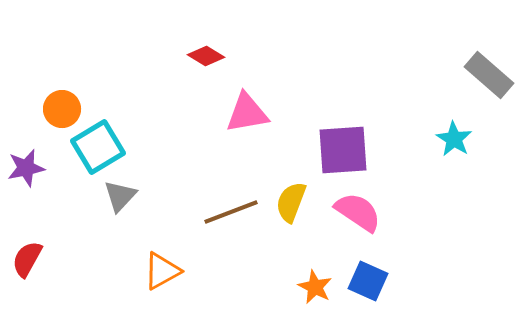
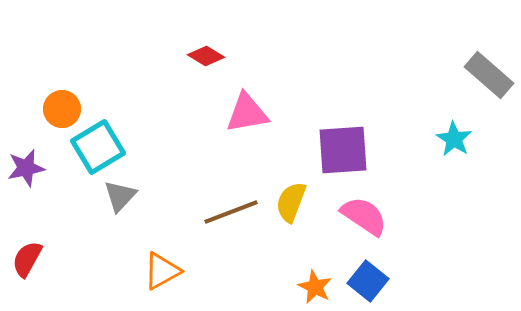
pink semicircle: moved 6 px right, 4 px down
blue square: rotated 15 degrees clockwise
